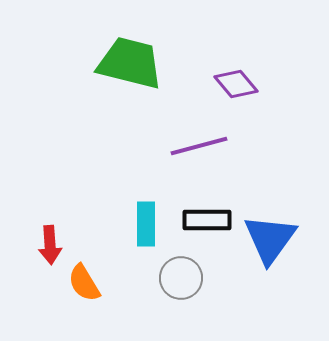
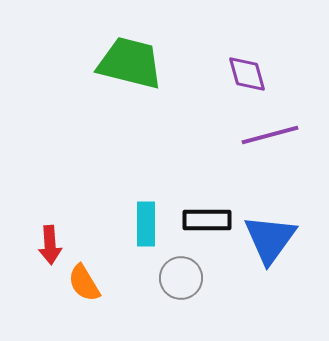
purple diamond: moved 11 px right, 10 px up; rotated 24 degrees clockwise
purple line: moved 71 px right, 11 px up
